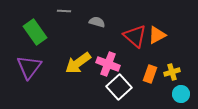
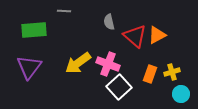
gray semicircle: moved 12 px right; rotated 119 degrees counterclockwise
green rectangle: moved 1 px left, 2 px up; rotated 60 degrees counterclockwise
